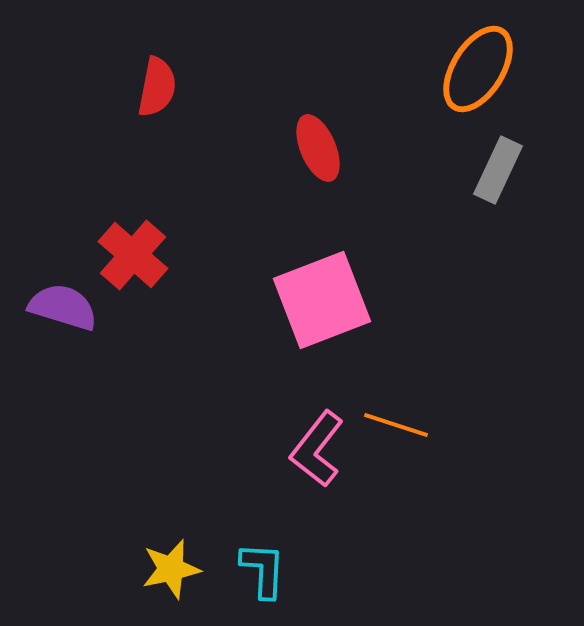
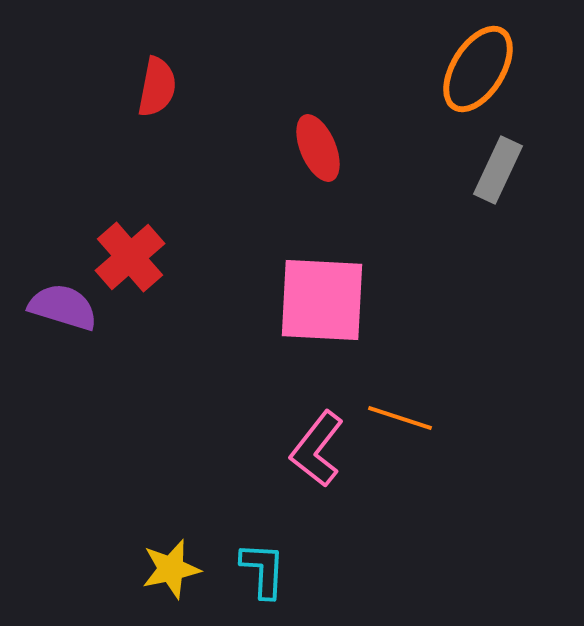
red cross: moved 3 px left, 2 px down; rotated 8 degrees clockwise
pink square: rotated 24 degrees clockwise
orange line: moved 4 px right, 7 px up
